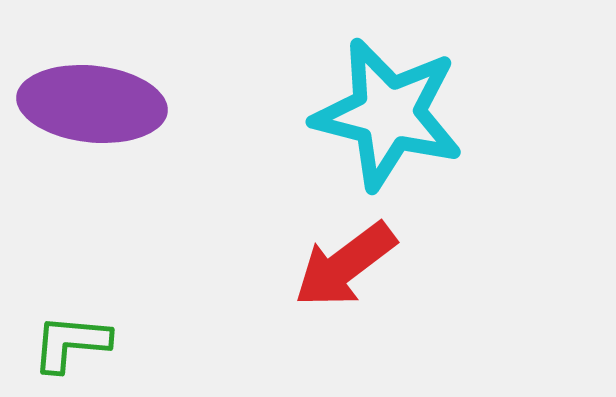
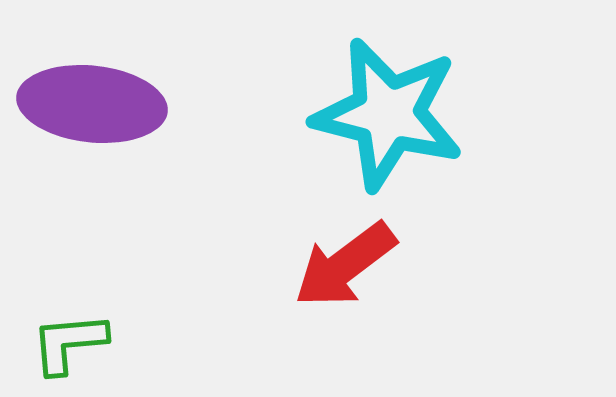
green L-shape: moved 2 px left; rotated 10 degrees counterclockwise
